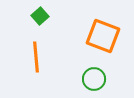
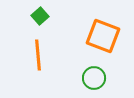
orange line: moved 2 px right, 2 px up
green circle: moved 1 px up
